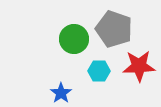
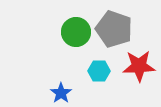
green circle: moved 2 px right, 7 px up
